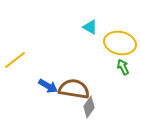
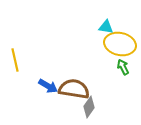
cyan triangle: moved 16 px right; rotated 21 degrees counterclockwise
yellow ellipse: moved 1 px down
yellow line: rotated 65 degrees counterclockwise
